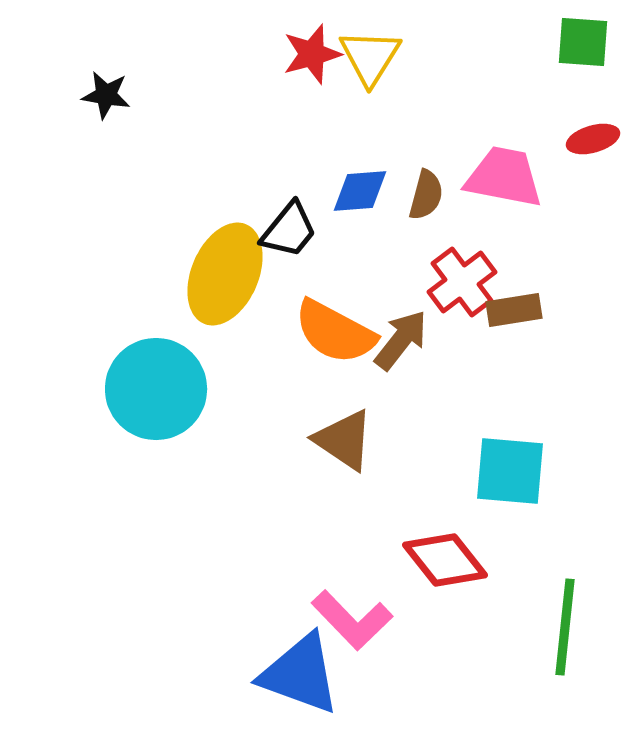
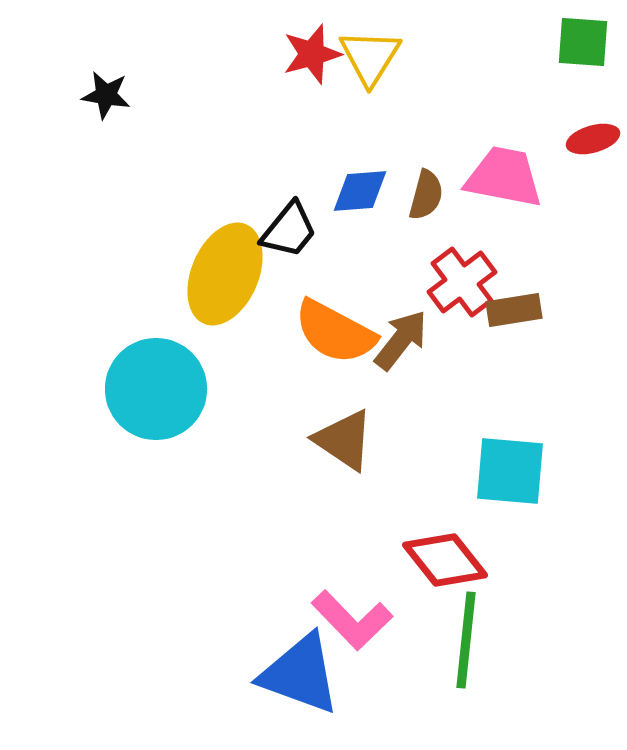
green line: moved 99 px left, 13 px down
